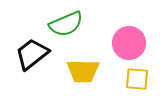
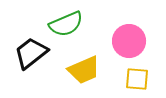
pink circle: moved 2 px up
black trapezoid: moved 1 px left, 1 px up
yellow trapezoid: moved 1 px right, 1 px up; rotated 24 degrees counterclockwise
